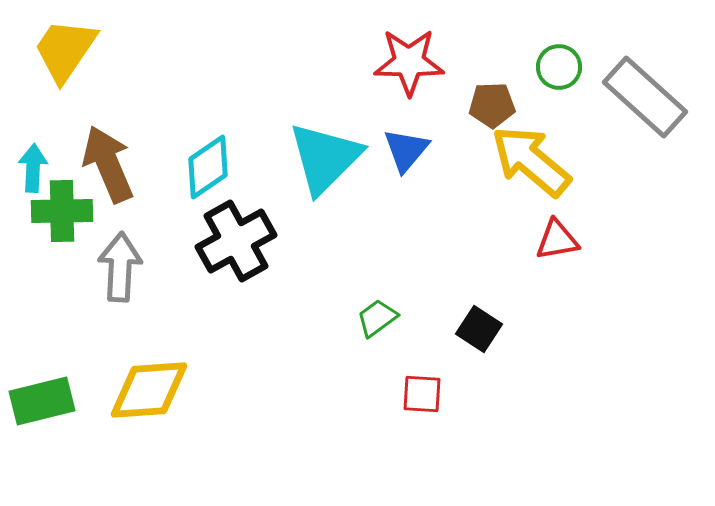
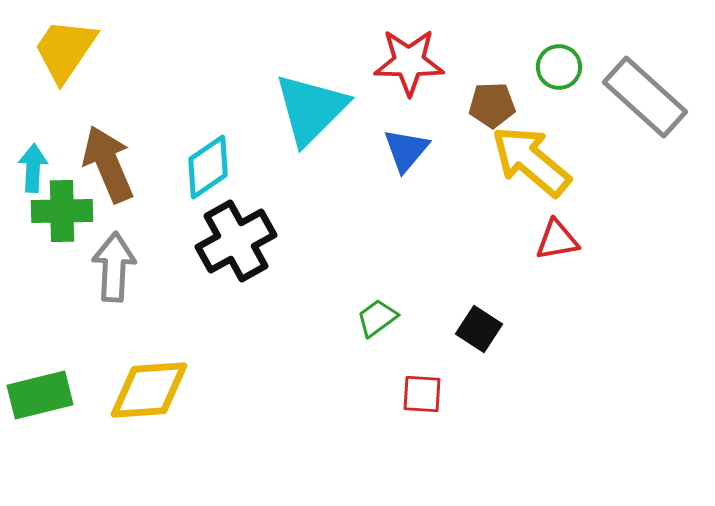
cyan triangle: moved 14 px left, 49 px up
gray arrow: moved 6 px left
green rectangle: moved 2 px left, 6 px up
